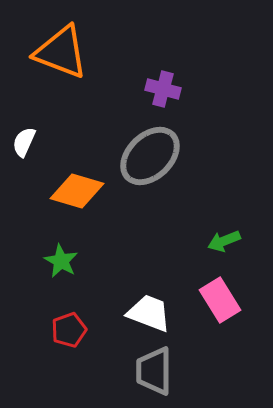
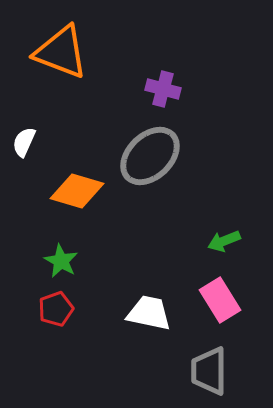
white trapezoid: rotated 9 degrees counterclockwise
red pentagon: moved 13 px left, 21 px up
gray trapezoid: moved 55 px right
